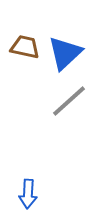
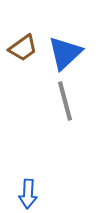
brown trapezoid: moved 2 px left, 1 px down; rotated 132 degrees clockwise
gray line: moved 4 px left; rotated 63 degrees counterclockwise
